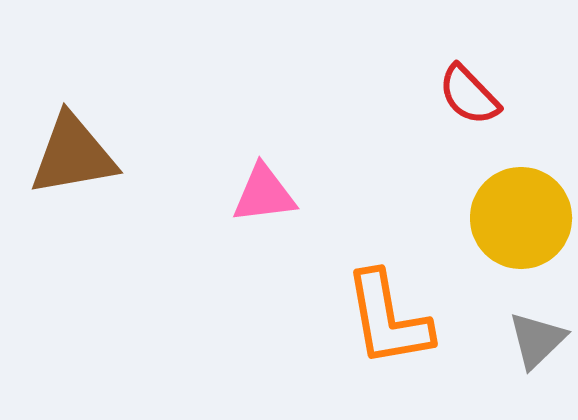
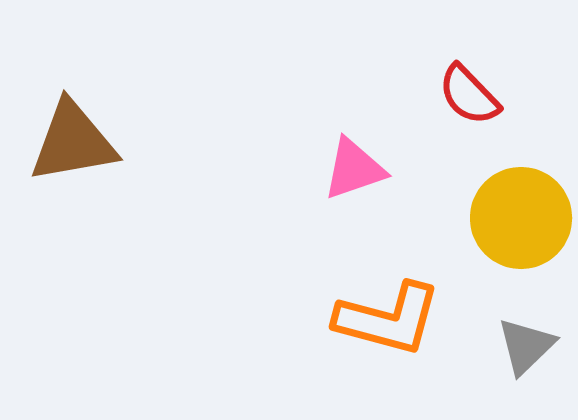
brown triangle: moved 13 px up
pink triangle: moved 90 px right, 25 px up; rotated 12 degrees counterclockwise
orange L-shape: rotated 65 degrees counterclockwise
gray triangle: moved 11 px left, 6 px down
